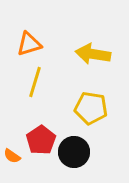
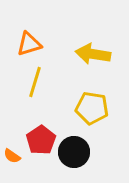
yellow pentagon: moved 1 px right
